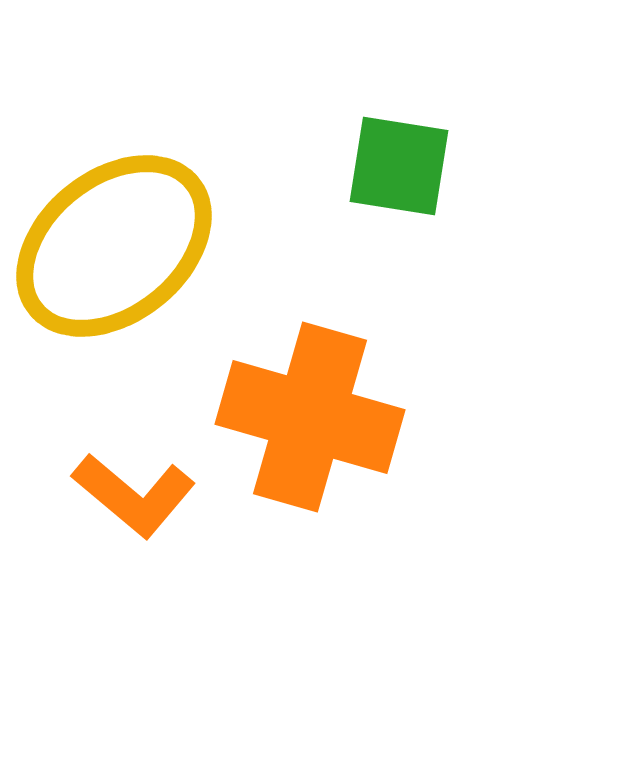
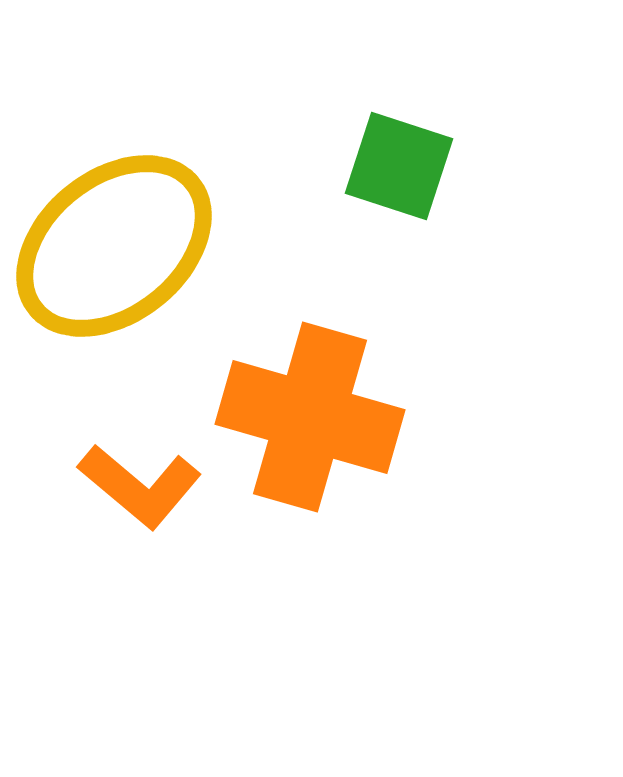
green square: rotated 9 degrees clockwise
orange L-shape: moved 6 px right, 9 px up
